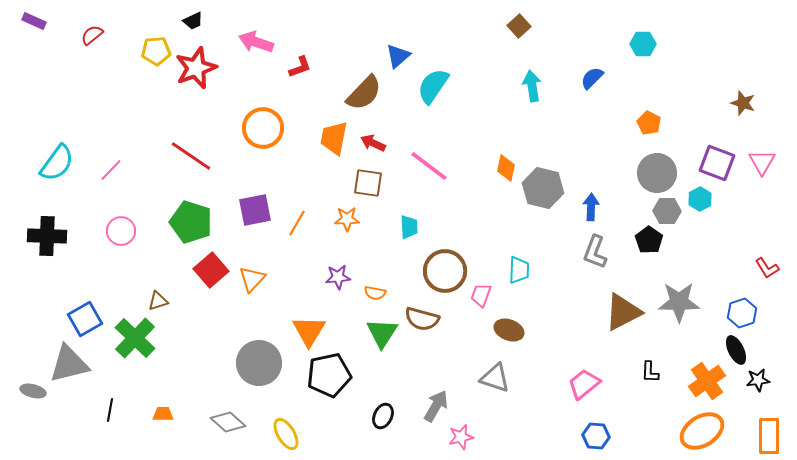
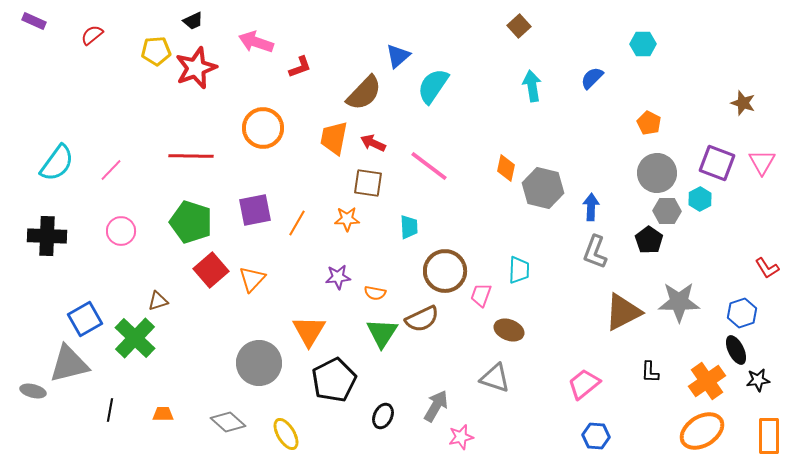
red line at (191, 156): rotated 33 degrees counterclockwise
brown semicircle at (422, 319): rotated 40 degrees counterclockwise
black pentagon at (329, 375): moved 5 px right, 5 px down; rotated 15 degrees counterclockwise
